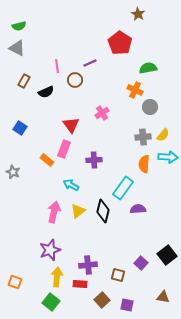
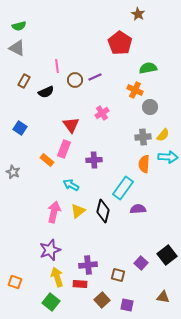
purple line at (90, 63): moved 5 px right, 14 px down
yellow arrow at (57, 277): rotated 24 degrees counterclockwise
